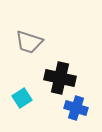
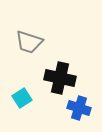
blue cross: moved 3 px right
